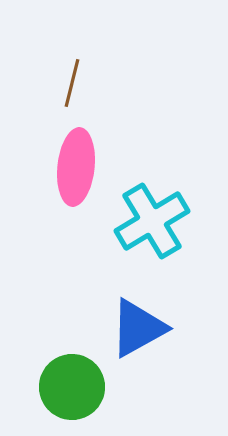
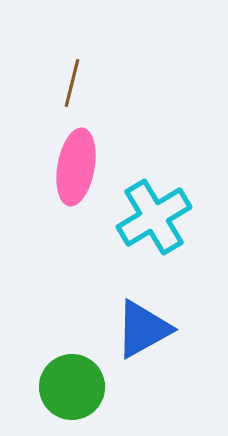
pink ellipse: rotated 4 degrees clockwise
cyan cross: moved 2 px right, 4 px up
blue triangle: moved 5 px right, 1 px down
